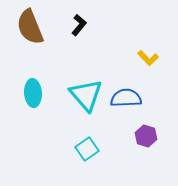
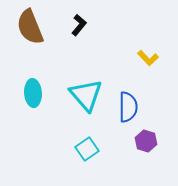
blue semicircle: moved 2 px right, 9 px down; rotated 92 degrees clockwise
purple hexagon: moved 5 px down
